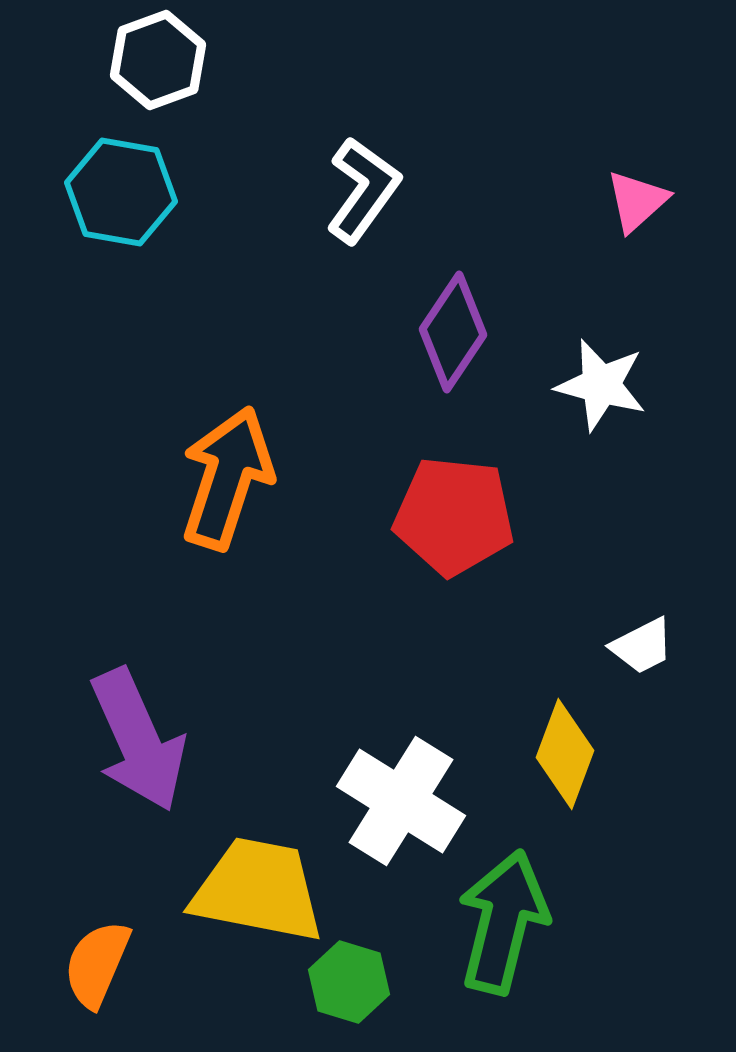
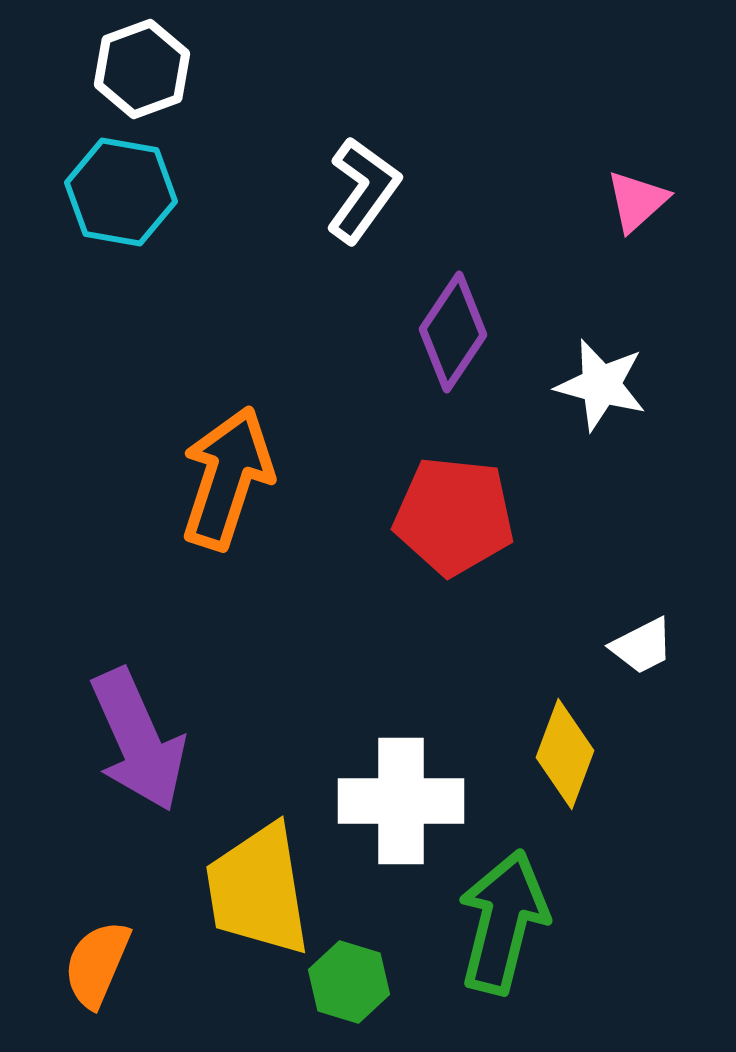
white hexagon: moved 16 px left, 9 px down
white cross: rotated 32 degrees counterclockwise
yellow trapezoid: rotated 110 degrees counterclockwise
